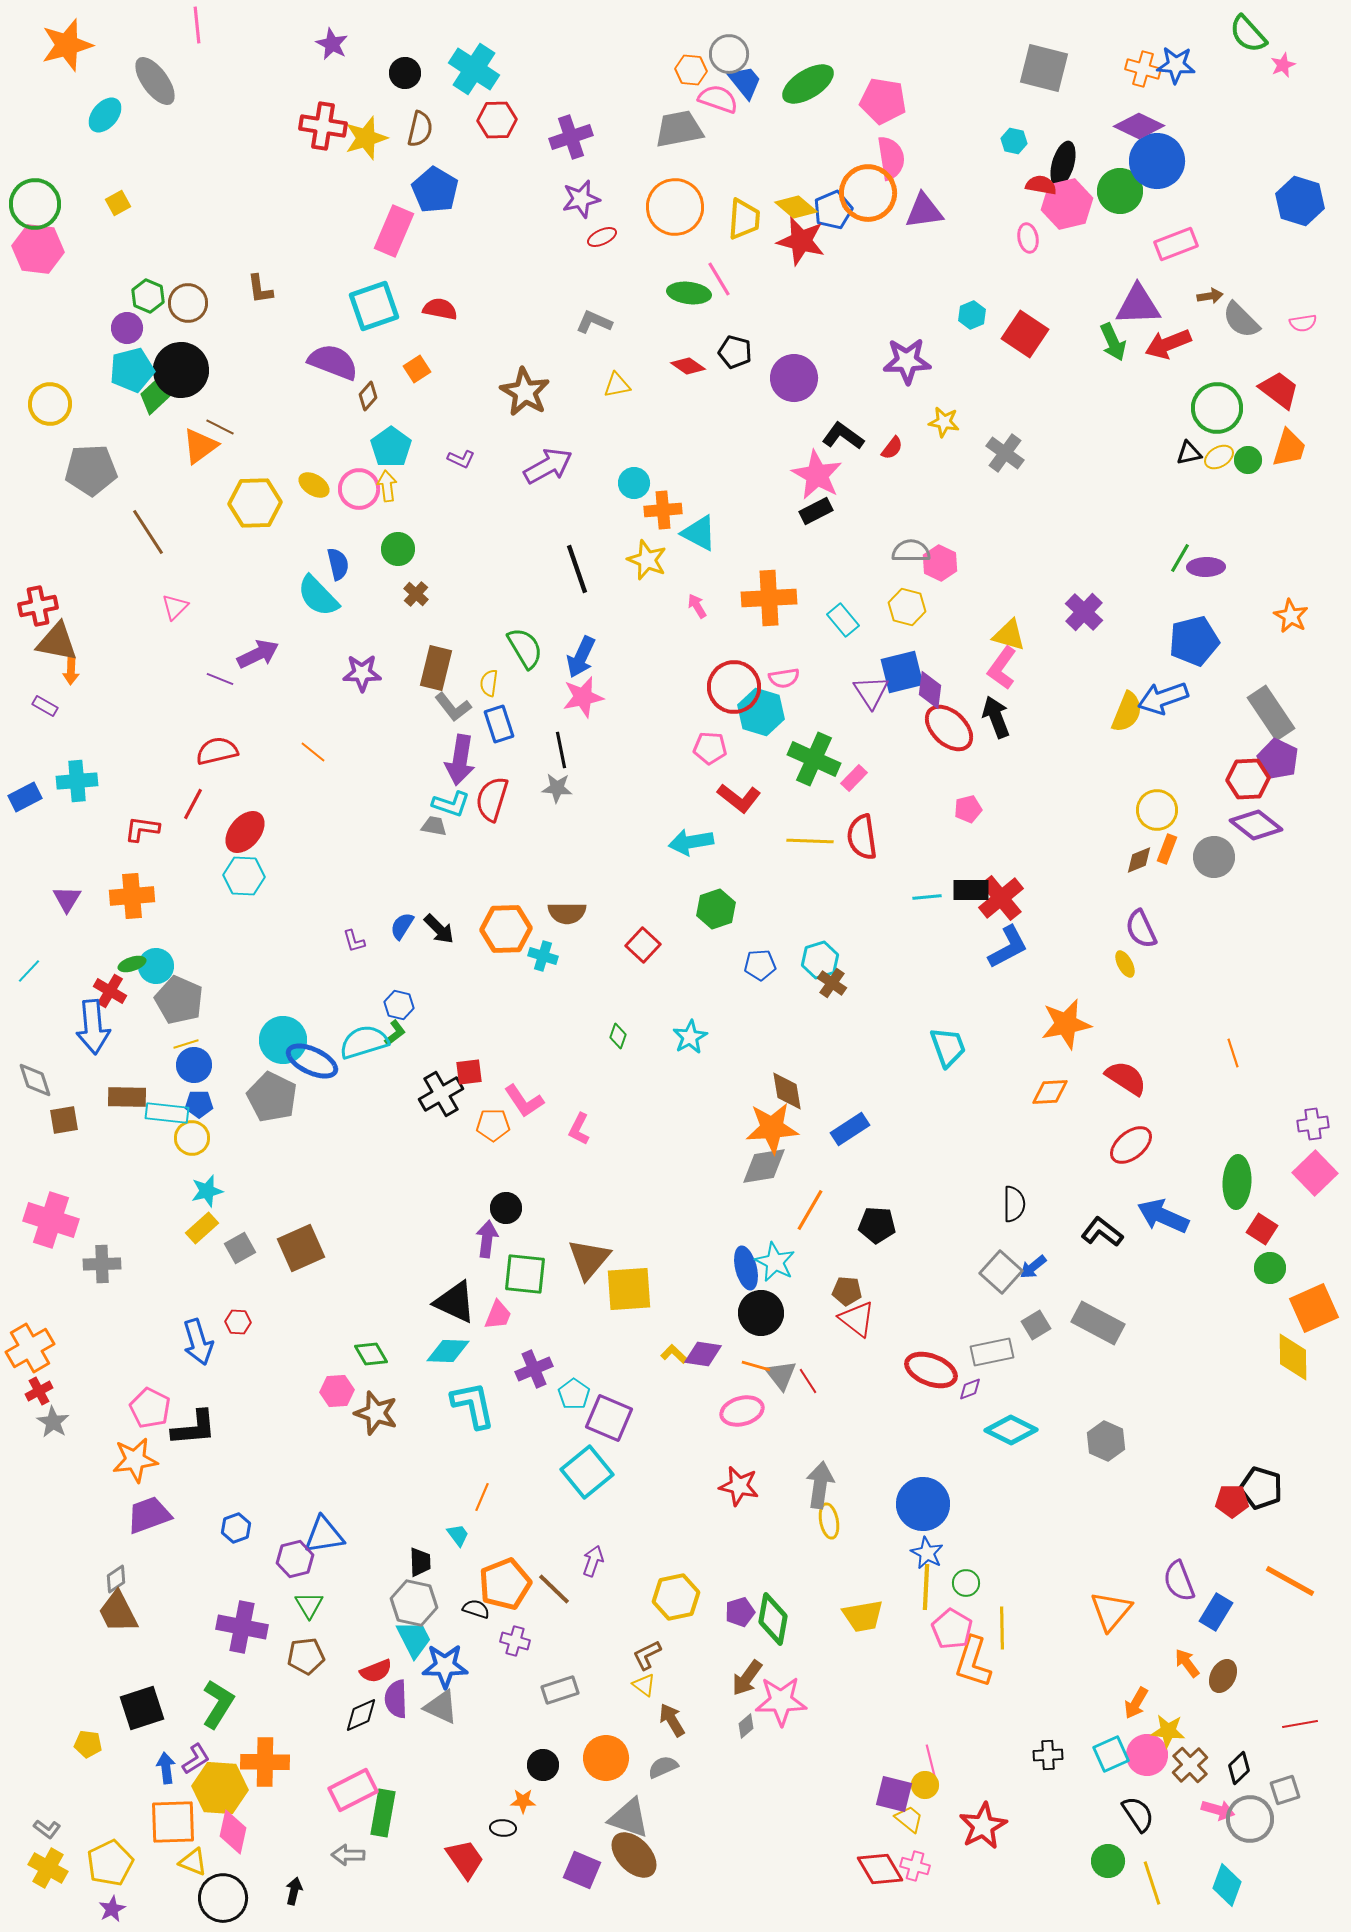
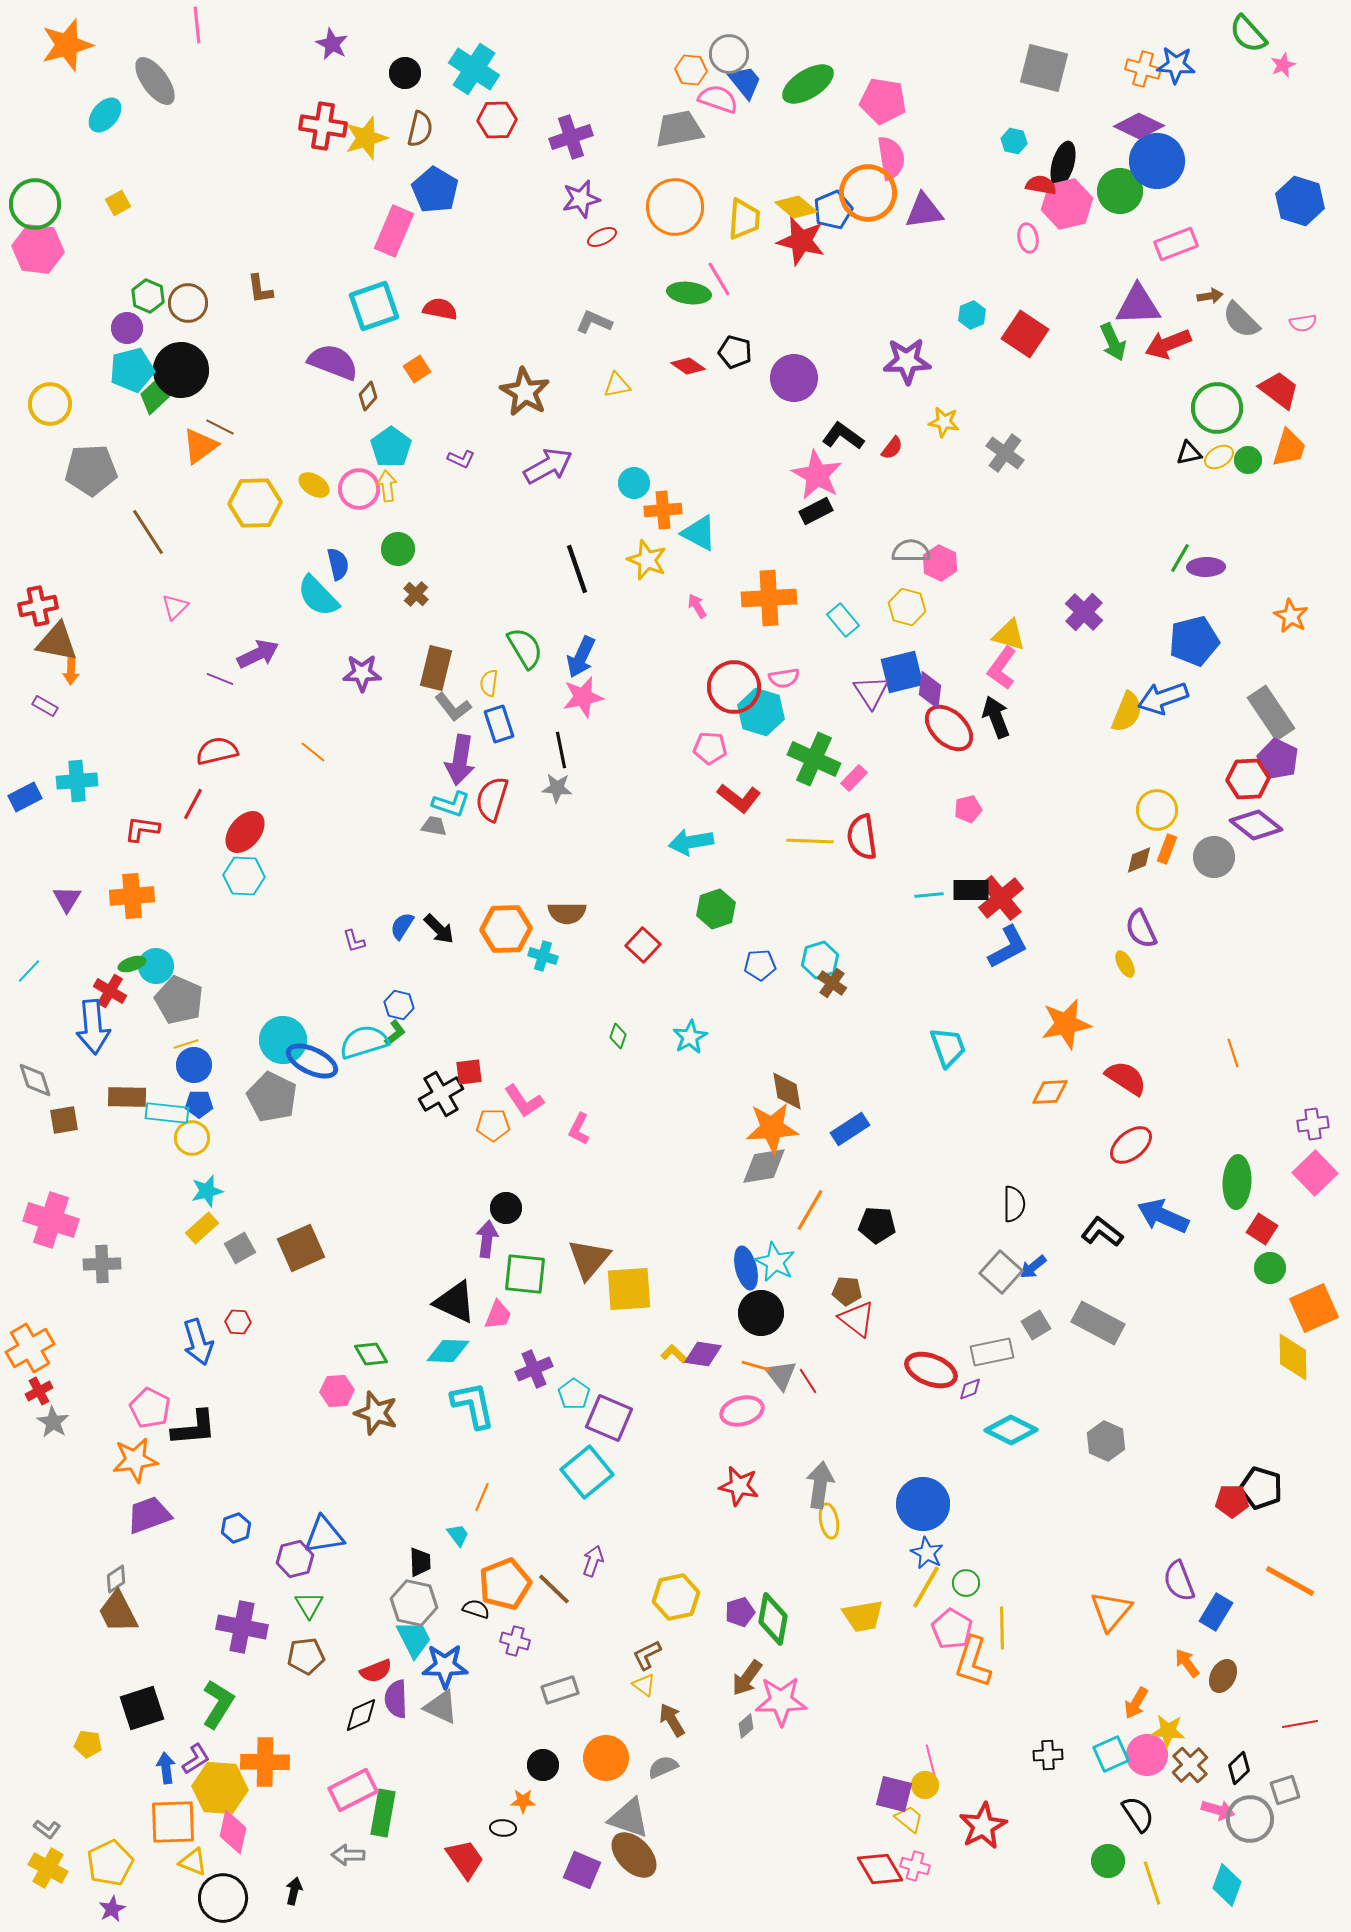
cyan line at (927, 897): moved 2 px right, 2 px up
yellow line at (926, 1587): rotated 27 degrees clockwise
